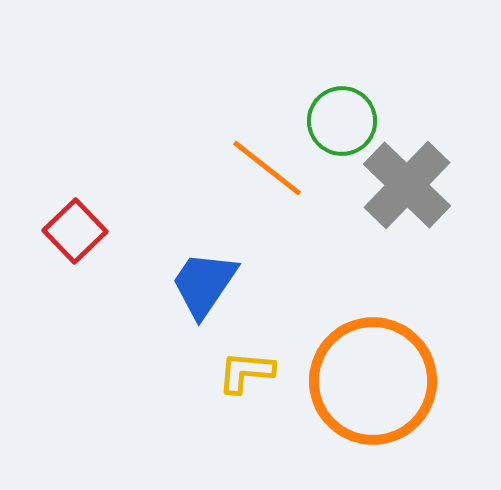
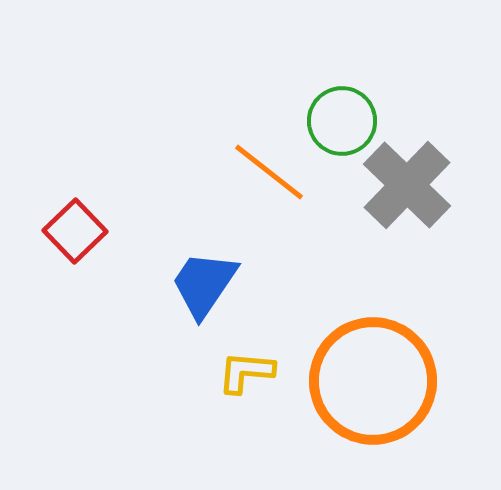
orange line: moved 2 px right, 4 px down
